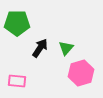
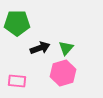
black arrow: rotated 36 degrees clockwise
pink hexagon: moved 18 px left
